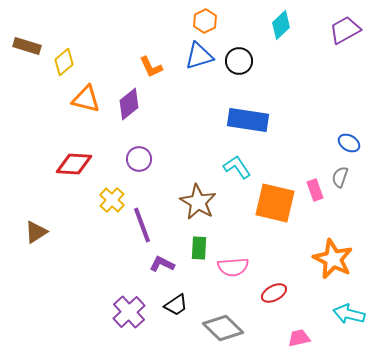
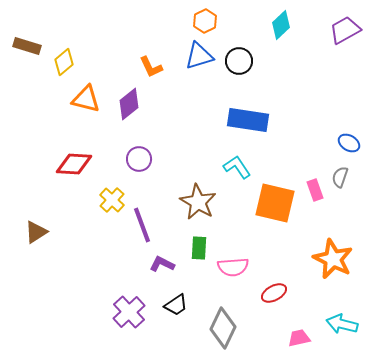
cyan arrow: moved 7 px left, 10 px down
gray diamond: rotated 72 degrees clockwise
